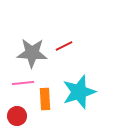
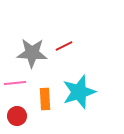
pink line: moved 8 px left
